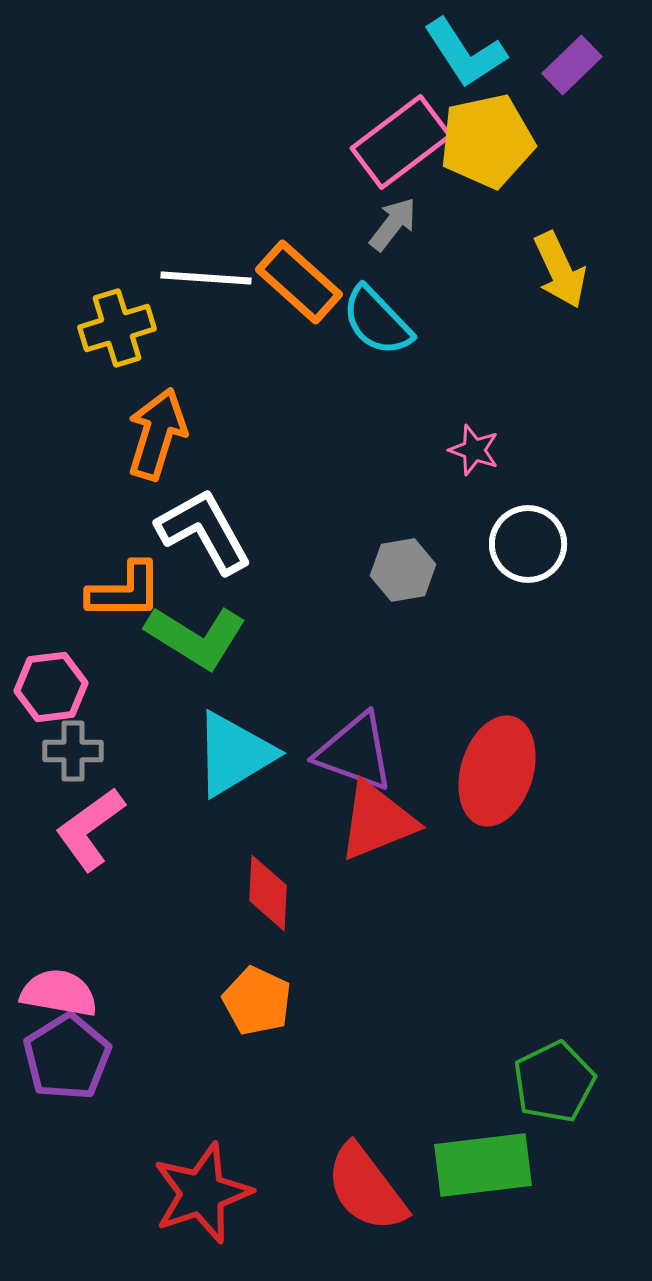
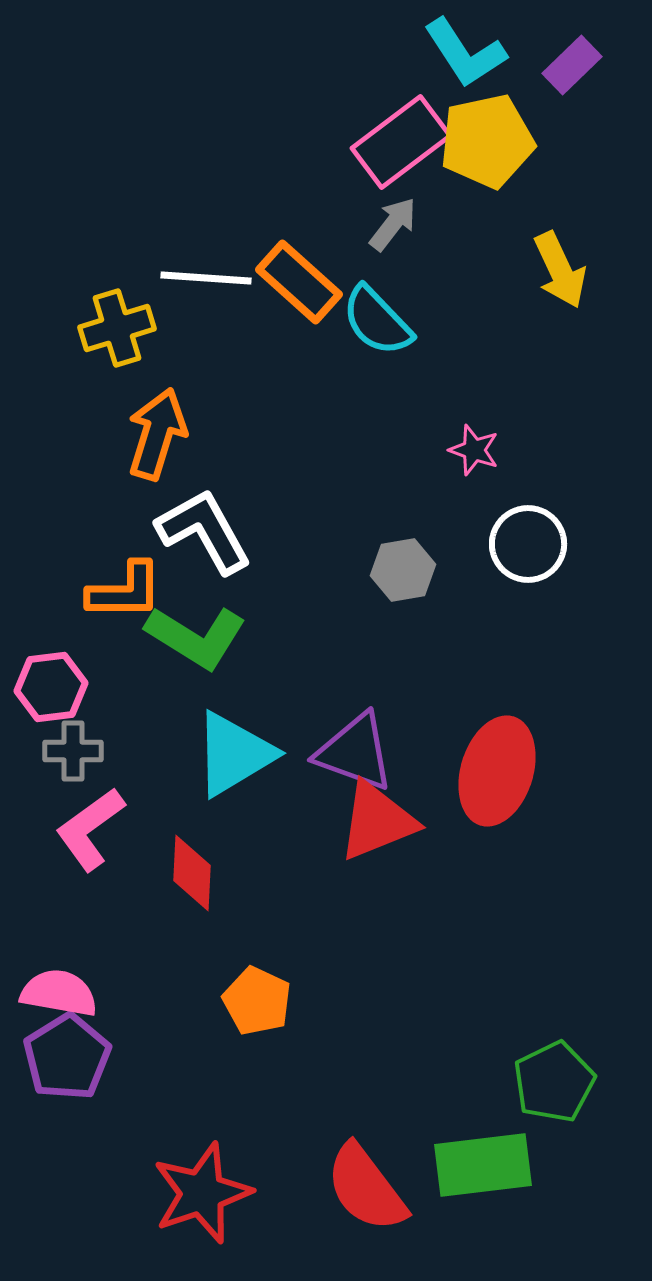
red diamond: moved 76 px left, 20 px up
